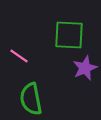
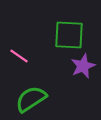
purple star: moved 2 px left, 2 px up
green semicircle: rotated 68 degrees clockwise
